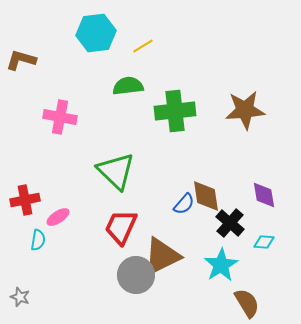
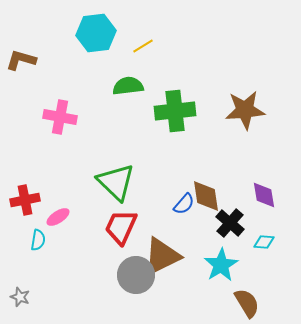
green triangle: moved 11 px down
